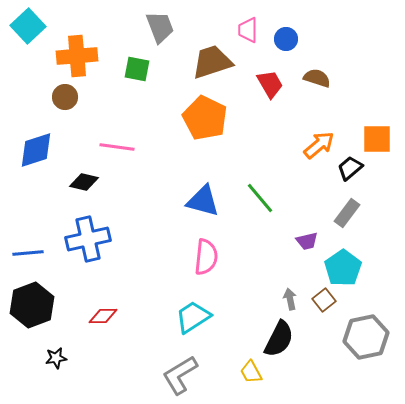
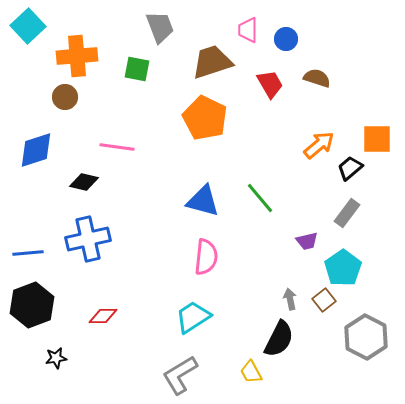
gray hexagon: rotated 21 degrees counterclockwise
